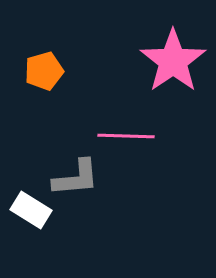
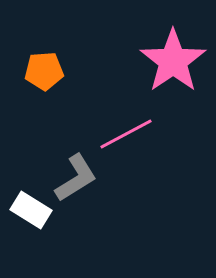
orange pentagon: rotated 12 degrees clockwise
pink line: moved 2 px up; rotated 30 degrees counterclockwise
gray L-shape: rotated 27 degrees counterclockwise
